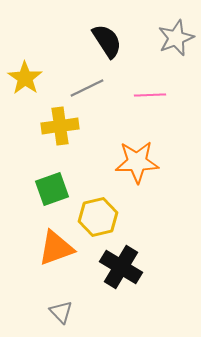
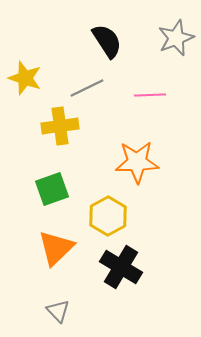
yellow star: rotated 16 degrees counterclockwise
yellow hexagon: moved 10 px right, 1 px up; rotated 15 degrees counterclockwise
orange triangle: rotated 24 degrees counterclockwise
gray triangle: moved 3 px left, 1 px up
